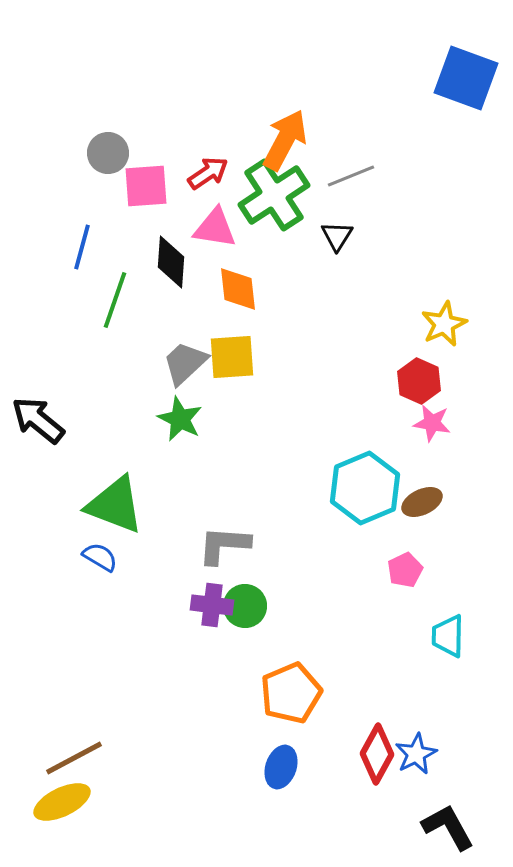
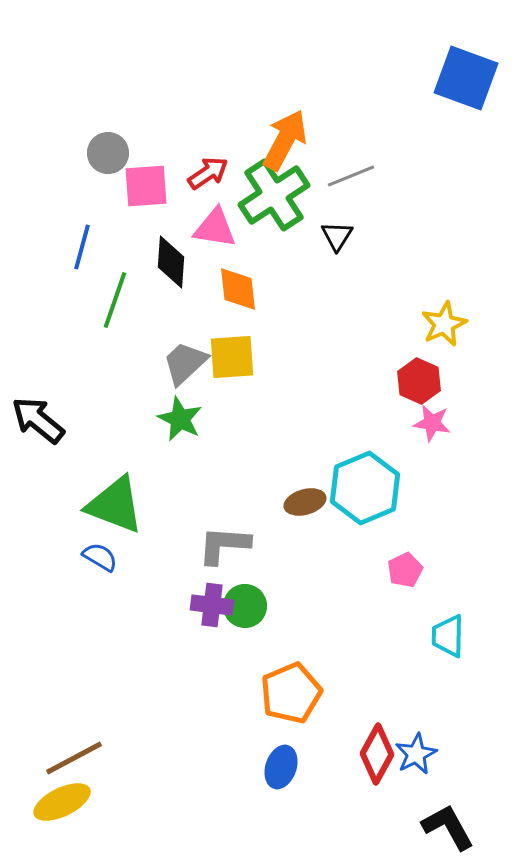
brown ellipse: moved 117 px left; rotated 9 degrees clockwise
